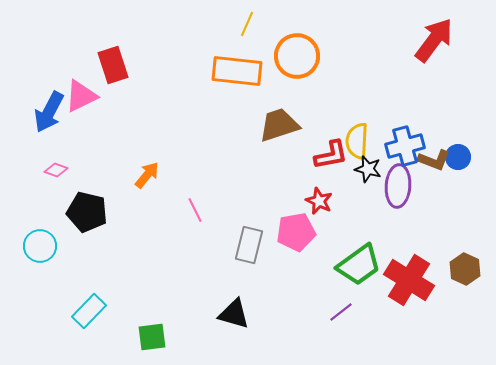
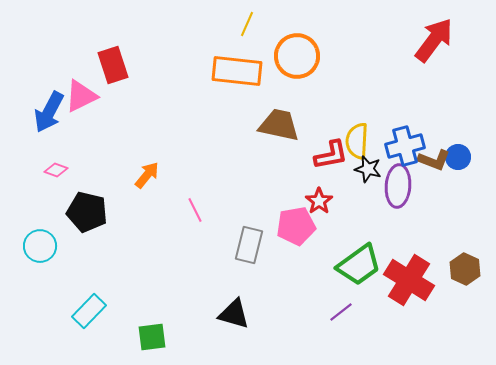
brown trapezoid: rotated 30 degrees clockwise
red star: rotated 12 degrees clockwise
pink pentagon: moved 6 px up
